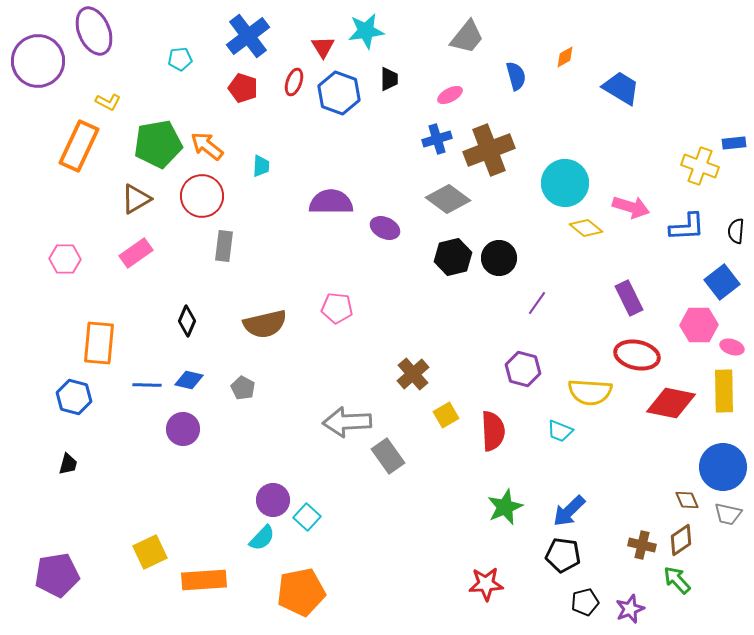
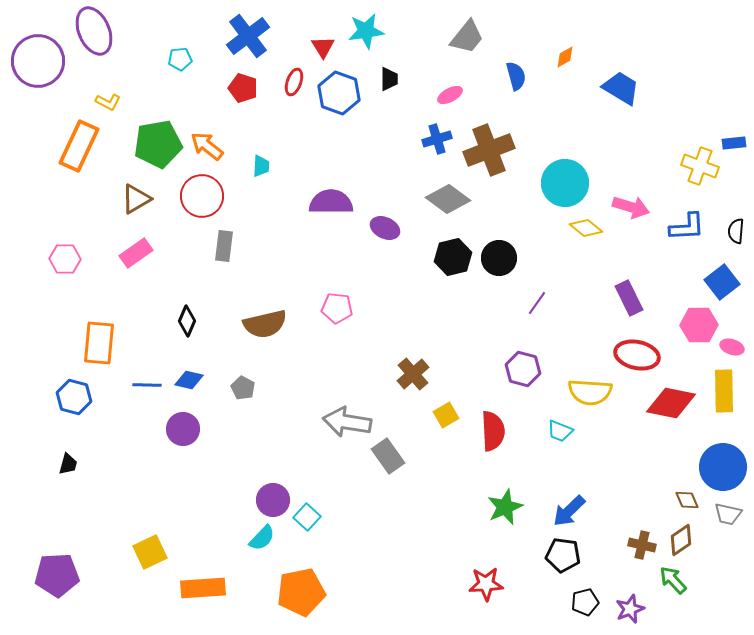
gray arrow at (347, 422): rotated 12 degrees clockwise
purple pentagon at (57, 575): rotated 6 degrees clockwise
orange rectangle at (204, 580): moved 1 px left, 8 px down
green arrow at (677, 580): moved 4 px left
